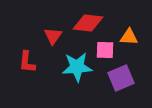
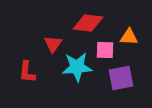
red triangle: moved 8 px down
red L-shape: moved 10 px down
purple square: rotated 12 degrees clockwise
